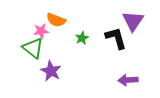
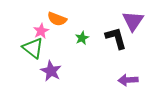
orange semicircle: moved 1 px right, 1 px up
pink star: rotated 21 degrees counterclockwise
